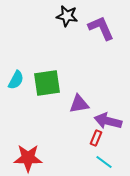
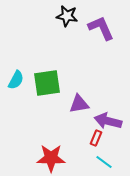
red star: moved 23 px right
